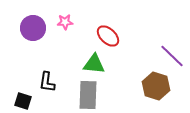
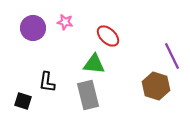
pink star: rotated 14 degrees clockwise
purple line: rotated 20 degrees clockwise
gray rectangle: rotated 16 degrees counterclockwise
